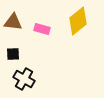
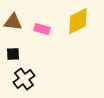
yellow diamond: rotated 12 degrees clockwise
black cross: rotated 25 degrees clockwise
